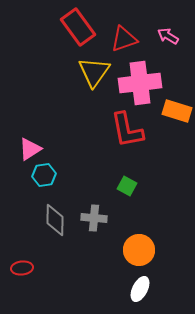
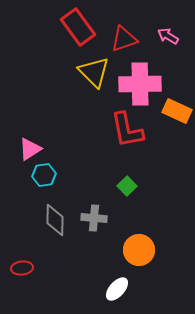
yellow triangle: rotated 20 degrees counterclockwise
pink cross: moved 1 px down; rotated 6 degrees clockwise
orange rectangle: rotated 8 degrees clockwise
green square: rotated 18 degrees clockwise
white ellipse: moved 23 px left; rotated 15 degrees clockwise
